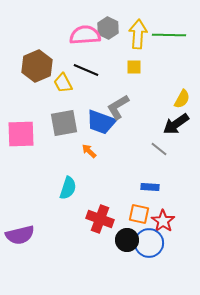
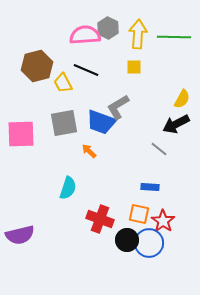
green line: moved 5 px right, 2 px down
brown hexagon: rotated 8 degrees clockwise
black arrow: rotated 8 degrees clockwise
